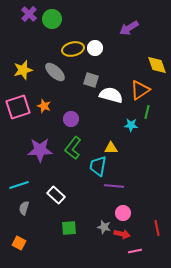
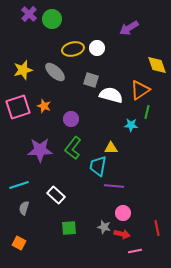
white circle: moved 2 px right
